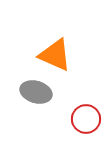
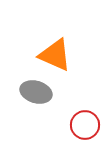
red circle: moved 1 px left, 6 px down
